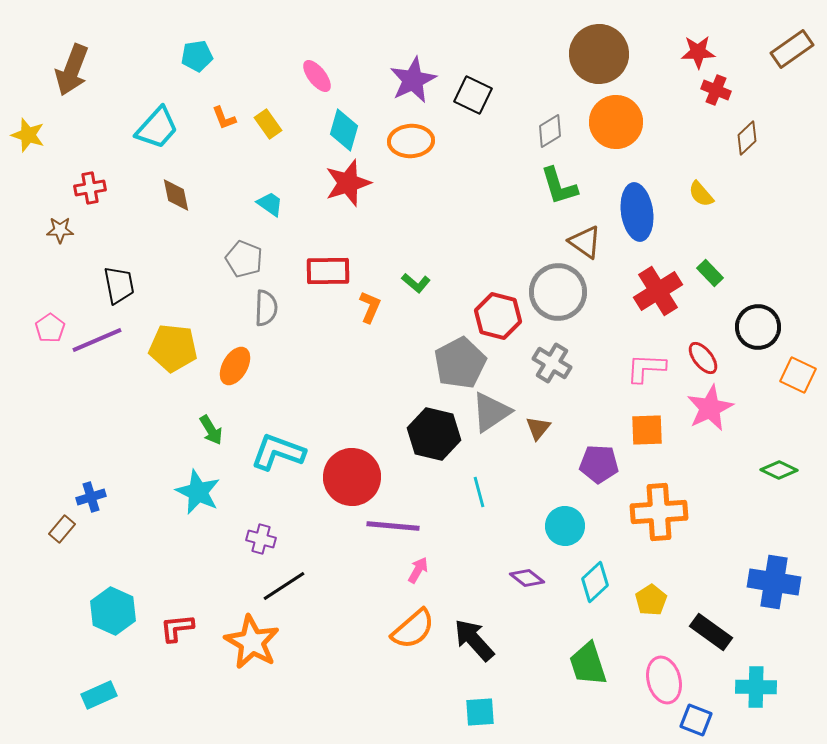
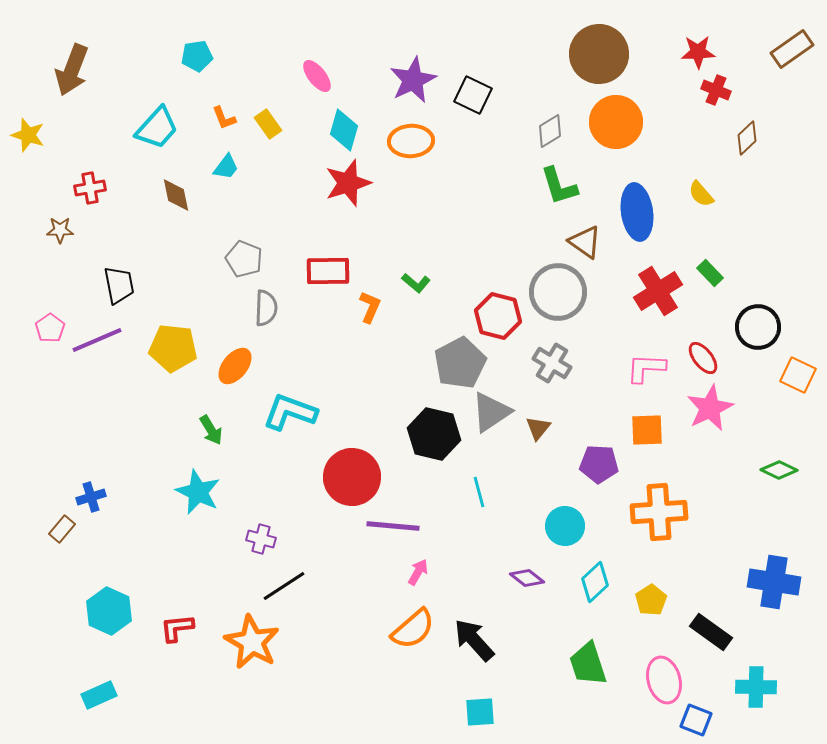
cyan trapezoid at (270, 204): moved 44 px left, 37 px up; rotated 92 degrees clockwise
orange ellipse at (235, 366): rotated 9 degrees clockwise
cyan L-shape at (278, 452): moved 12 px right, 40 px up
pink arrow at (418, 570): moved 2 px down
cyan hexagon at (113, 611): moved 4 px left
